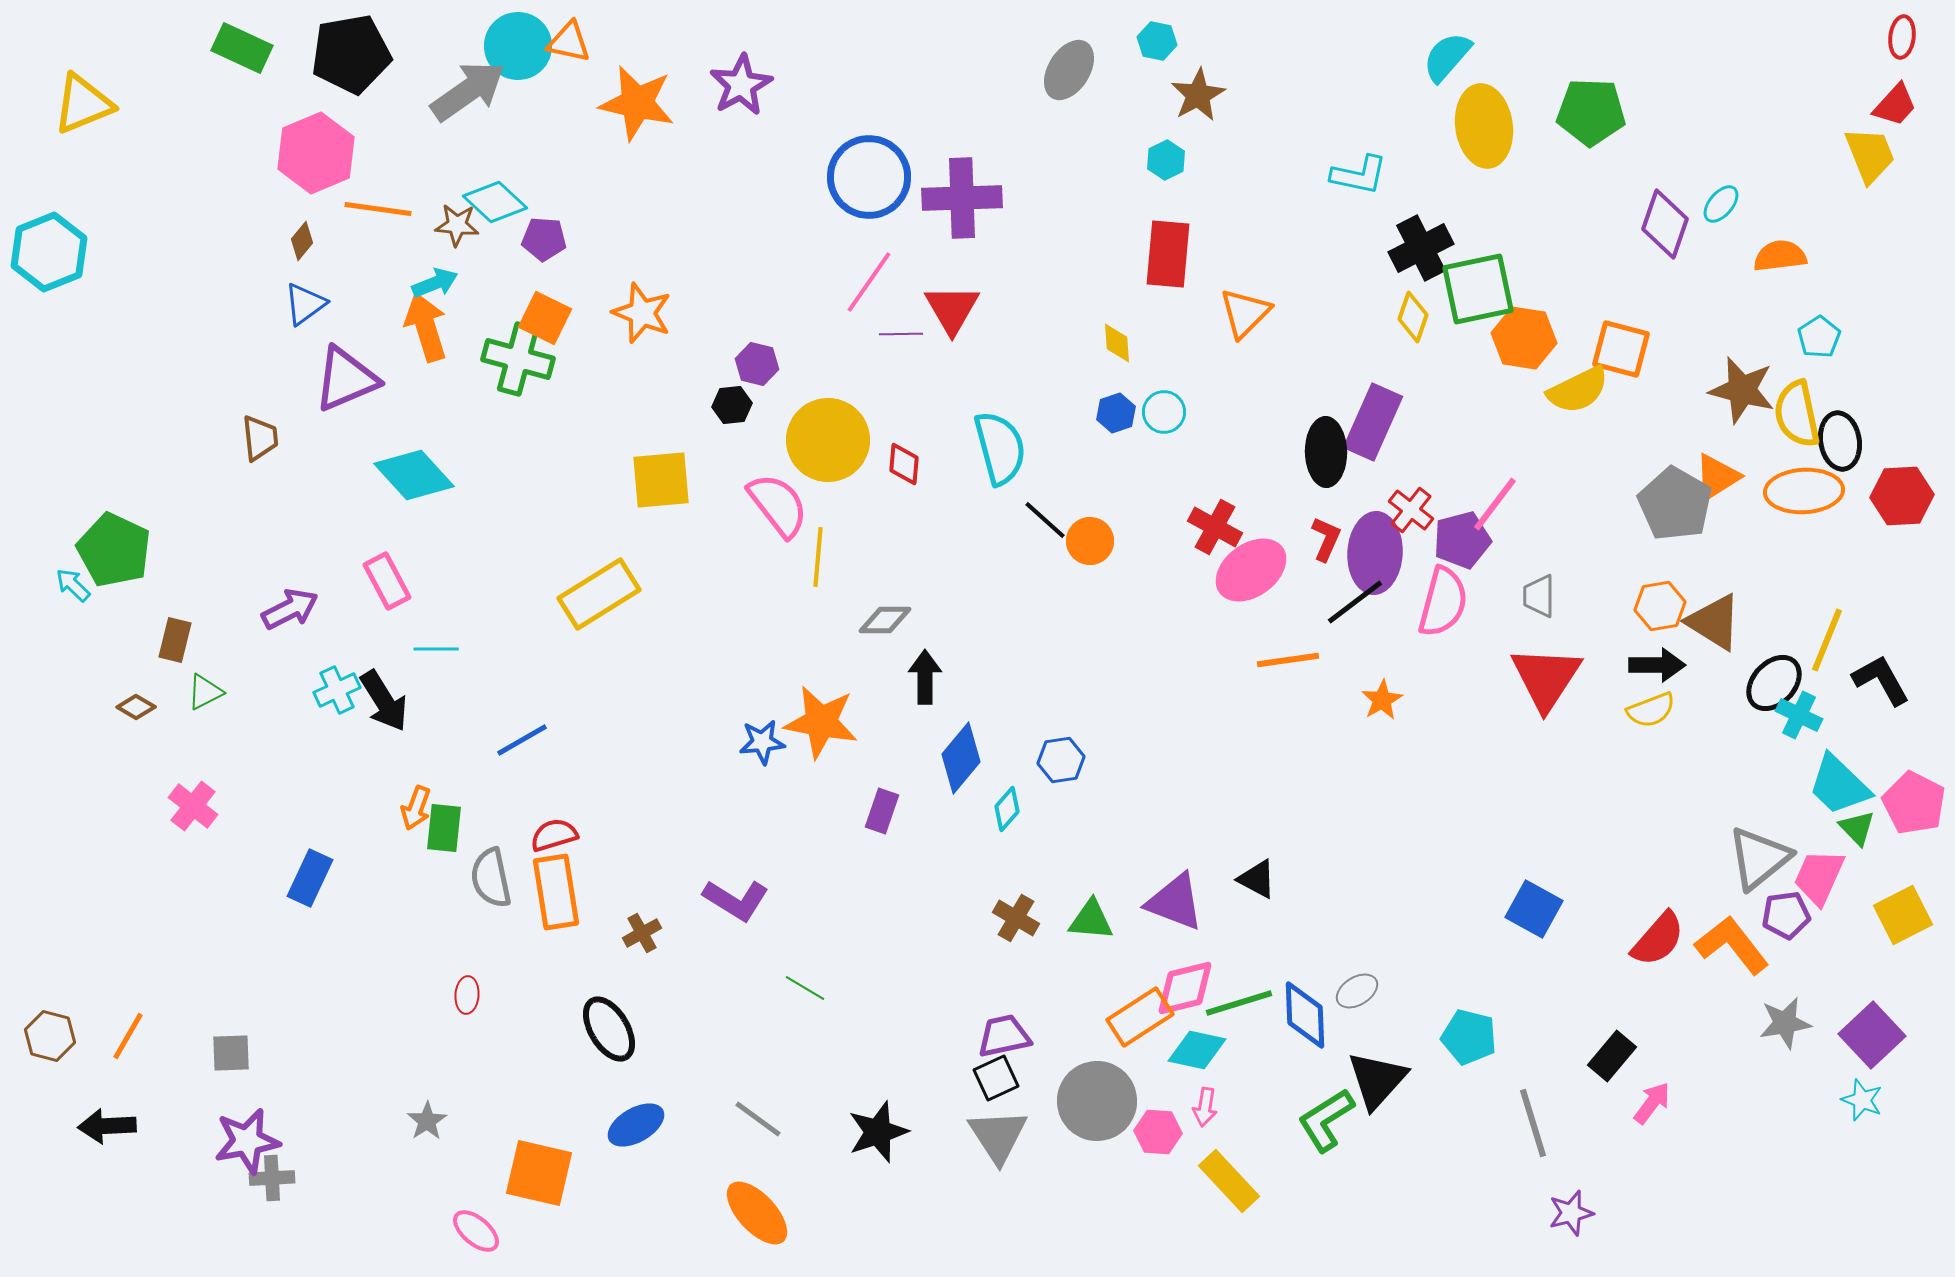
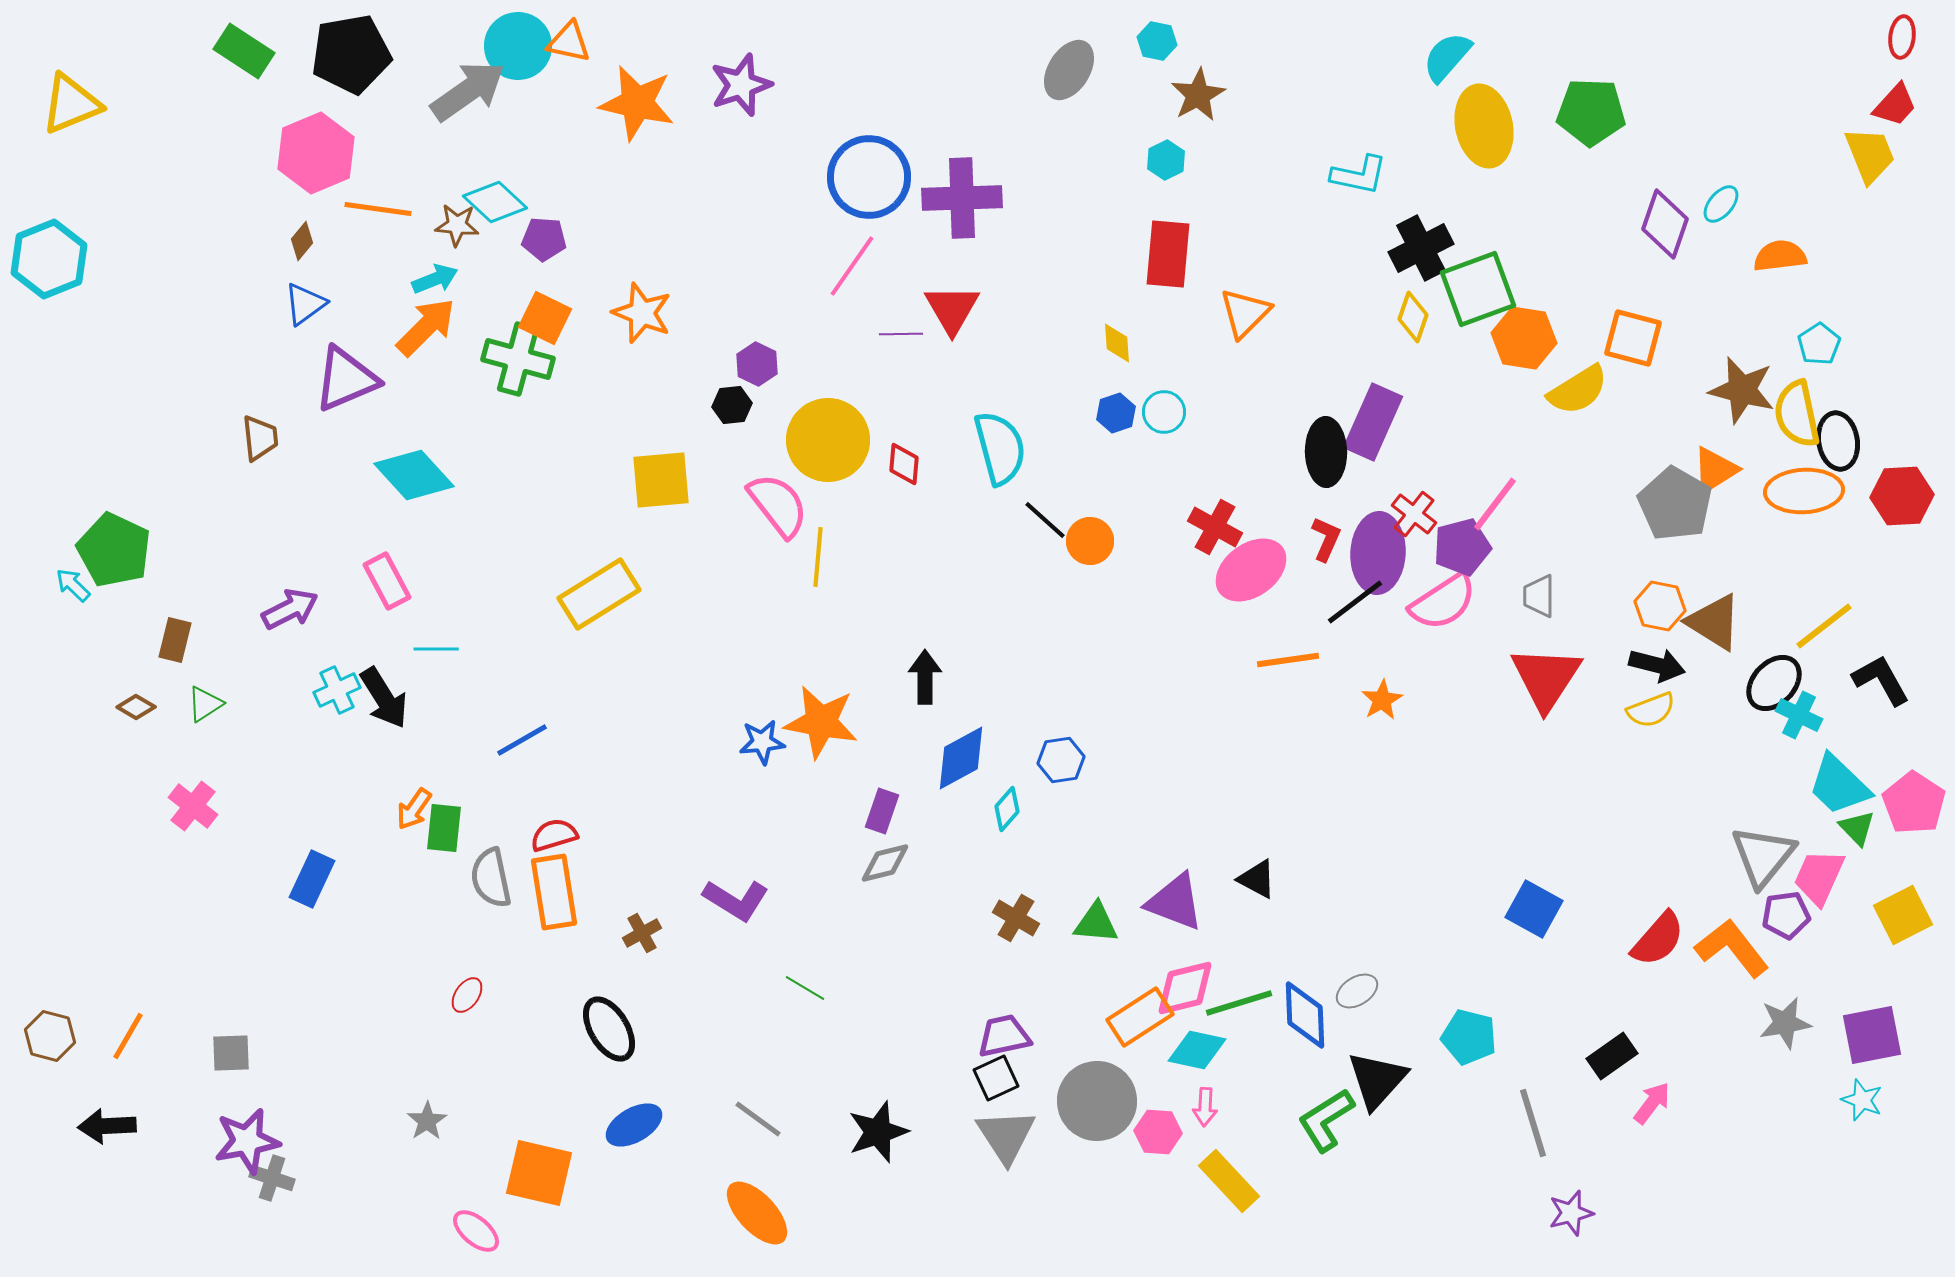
green rectangle at (242, 48): moved 2 px right, 3 px down; rotated 8 degrees clockwise
purple star at (741, 85): rotated 10 degrees clockwise
yellow triangle at (83, 104): moved 12 px left
yellow ellipse at (1484, 126): rotated 4 degrees counterclockwise
cyan hexagon at (49, 252): moved 7 px down
pink line at (869, 282): moved 17 px left, 16 px up
cyan arrow at (435, 283): moved 4 px up
green square at (1478, 289): rotated 8 degrees counterclockwise
orange arrow at (426, 327): rotated 62 degrees clockwise
cyan pentagon at (1819, 337): moved 7 px down
orange square at (1621, 349): moved 12 px right, 11 px up
purple hexagon at (757, 364): rotated 12 degrees clockwise
yellow semicircle at (1578, 390): rotated 6 degrees counterclockwise
black ellipse at (1840, 441): moved 2 px left
orange triangle at (1717, 477): moved 2 px left, 7 px up
red cross at (1411, 510): moved 3 px right, 4 px down
purple pentagon at (1462, 540): moved 7 px down
purple ellipse at (1375, 553): moved 3 px right
pink semicircle at (1443, 602): rotated 42 degrees clockwise
orange hexagon at (1660, 606): rotated 21 degrees clockwise
gray diamond at (885, 620): moved 243 px down; rotated 14 degrees counterclockwise
yellow line at (1827, 640): moved 3 px left, 14 px up; rotated 30 degrees clockwise
black arrow at (1657, 665): rotated 14 degrees clockwise
green triangle at (205, 692): moved 12 px down; rotated 6 degrees counterclockwise
black arrow at (384, 701): moved 3 px up
blue diamond at (961, 758): rotated 22 degrees clockwise
pink pentagon at (1914, 803): rotated 6 degrees clockwise
orange arrow at (416, 808): moved 2 px left, 1 px down; rotated 15 degrees clockwise
gray triangle at (1759, 858): moved 4 px right, 2 px up; rotated 12 degrees counterclockwise
blue rectangle at (310, 878): moved 2 px right, 1 px down
orange rectangle at (556, 892): moved 2 px left
green triangle at (1091, 920): moved 5 px right, 3 px down
orange L-shape at (1732, 945): moved 3 px down
red ellipse at (467, 995): rotated 30 degrees clockwise
purple square at (1872, 1035): rotated 32 degrees clockwise
black rectangle at (1612, 1056): rotated 15 degrees clockwise
pink arrow at (1205, 1107): rotated 6 degrees counterclockwise
blue ellipse at (636, 1125): moved 2 px left
gray triangle at (998, 1136): moved 8 px right
gray cross at (272, 1178): rotated 21 degrees clockwise
